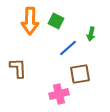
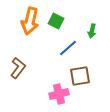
orange arrow: rotated 12 degrees clockwise
green arrow: moved 1 px right, 3 px up
brown L-shape: rotated 40 degrees clockwise
brown square: moved 2 px down
